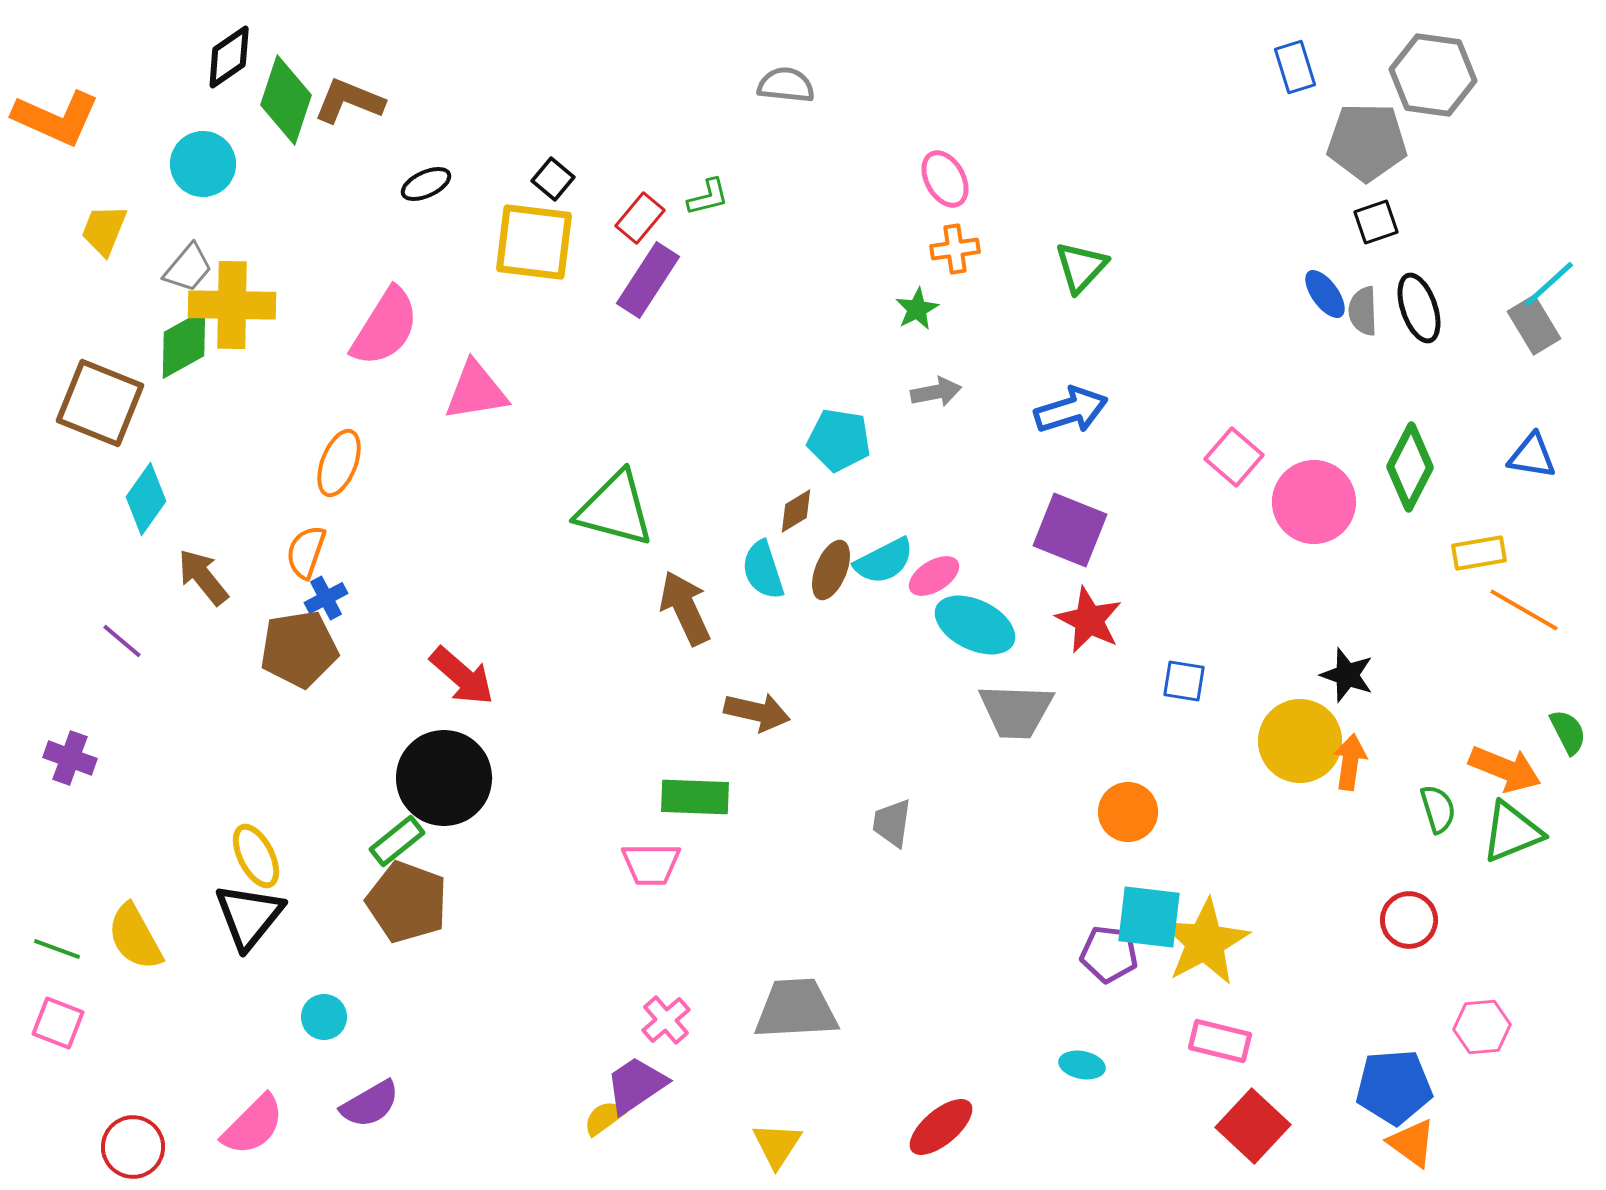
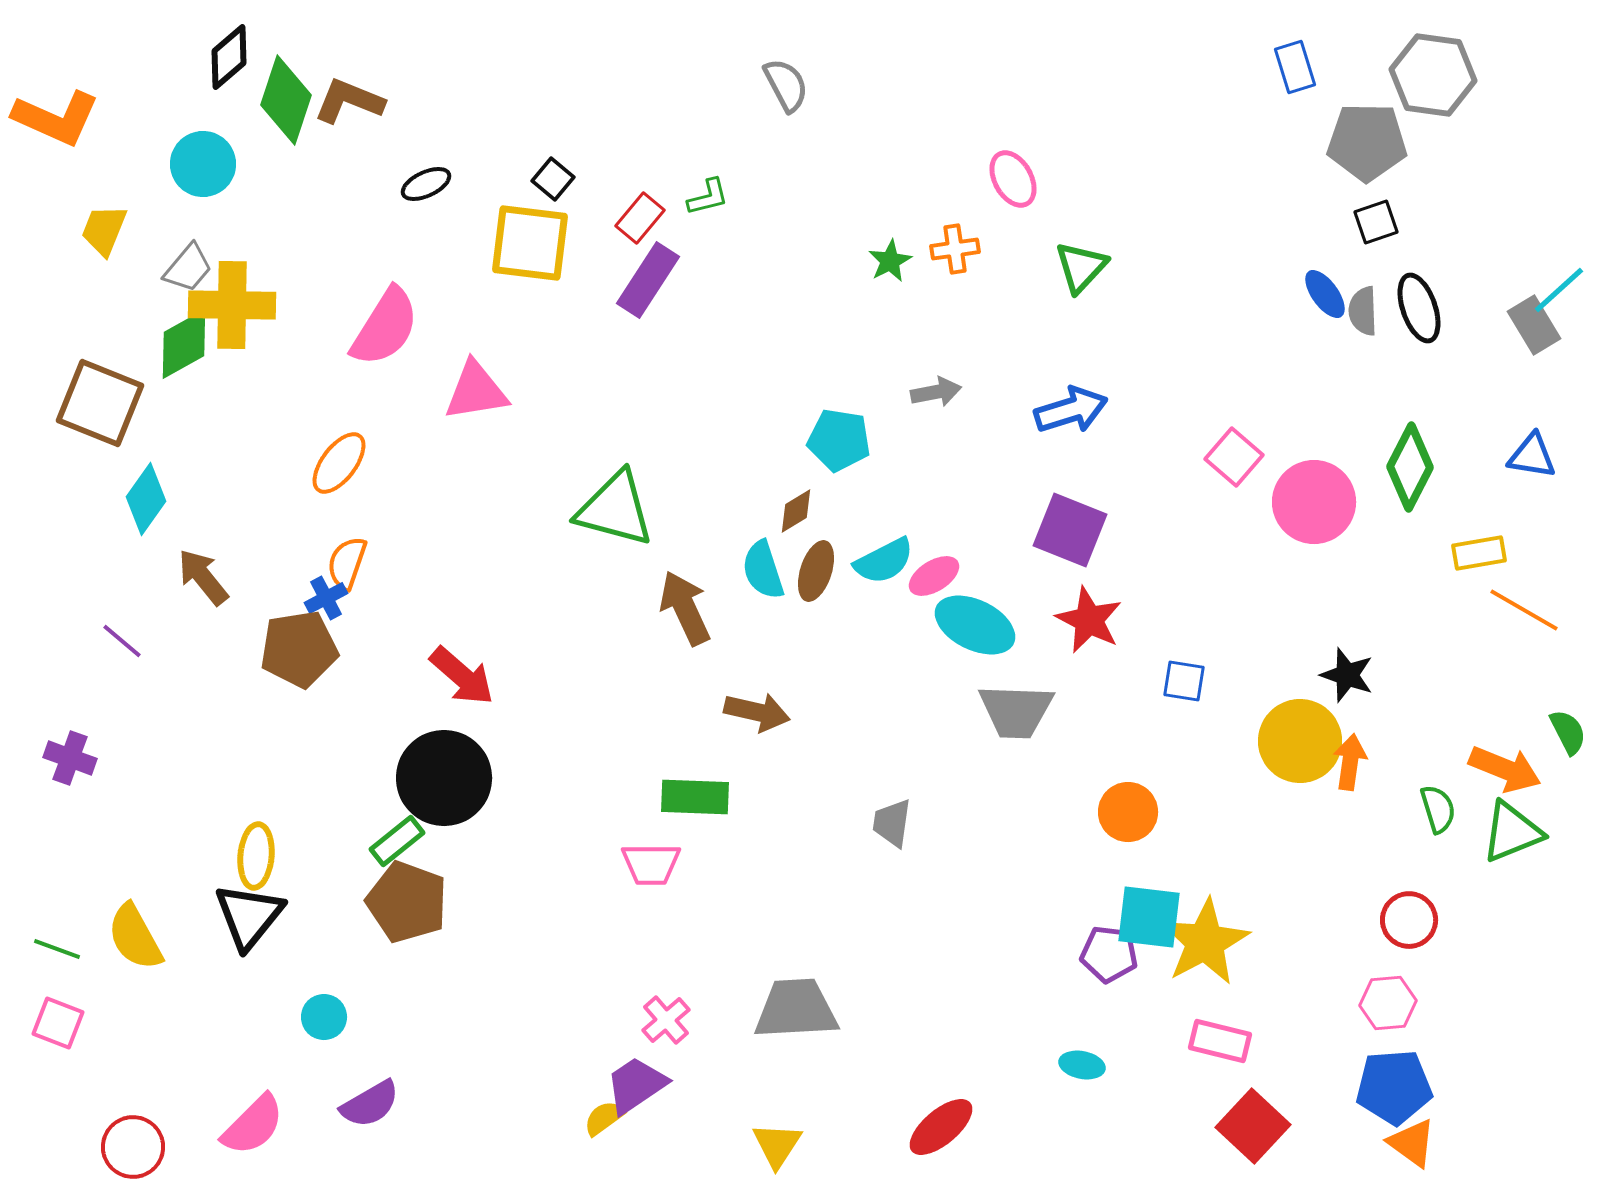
black diamond at (229, 57): rotated 6 degrees counterclockwise
gray semicircle at (786, 85): rotated 56 degrees clockwise
pink ellipse at (945, 179): moved 68 px right
yellow square at (534, 242): moved 4 px left, 1 px down
cyan line at (1549, 284): moved 10 px right, 6 px down
green star at (917, 309): moved 27 px left, 48 px up
orange ellipse at (339, 463): rotated 16 degrees clockwise
orange semicircle at (306, 552): moved 41 px right, 11 px down
brown ellipse at (831, 570): moved 15 px left, 1 px down; rotated 4 degrees counterclockwise
yellow ellipse at (256, 856): rotated 32 degrees clockwise
pink hexagon at (1482, 1027): moved 94 px left, 24 px up
